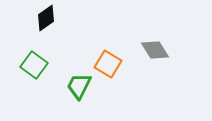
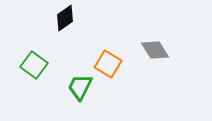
black diamond: moved 19 px right
green trapezoid: moved 1 px right, 1 px down
